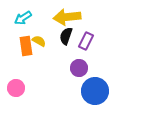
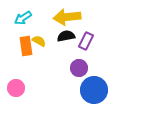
black semicircle: rotated 60 degrees clockwise
blue circle: moved 1 px left, 1 px up
